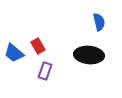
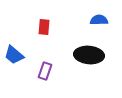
blue semicircle: moved 2 px up; rotated 78 degrees counterclockwise
red rectangle: moved 6 px right, 19 px up; rotated 35 degrees clockwise
blue trapezoid: moved 2 px down
